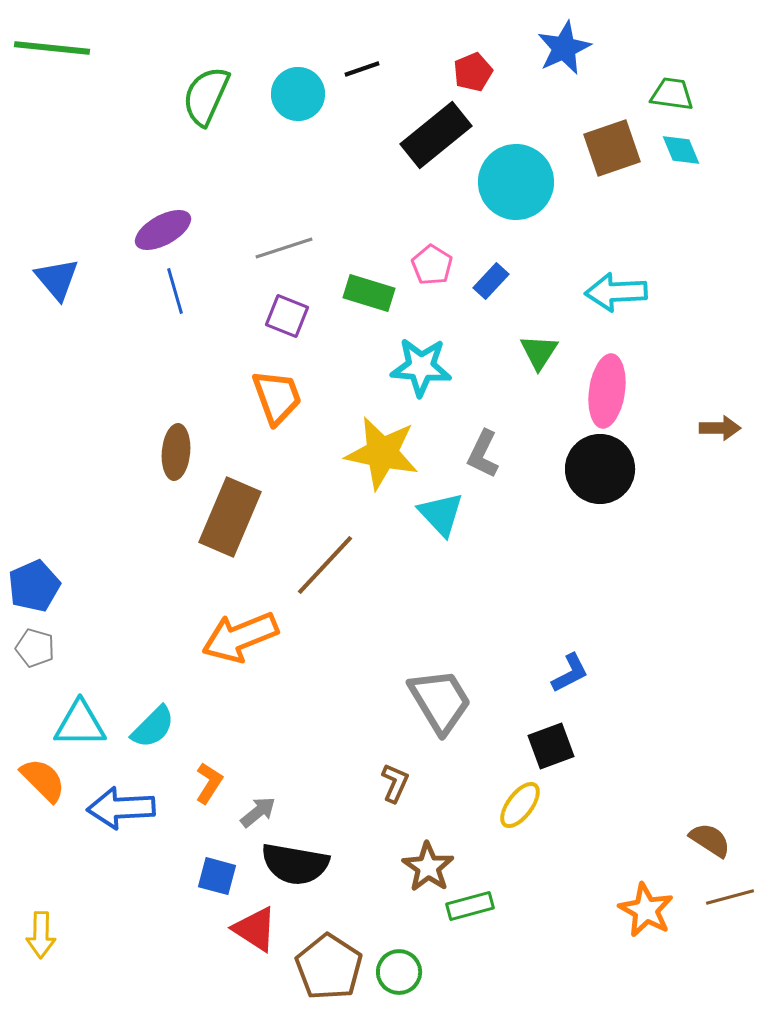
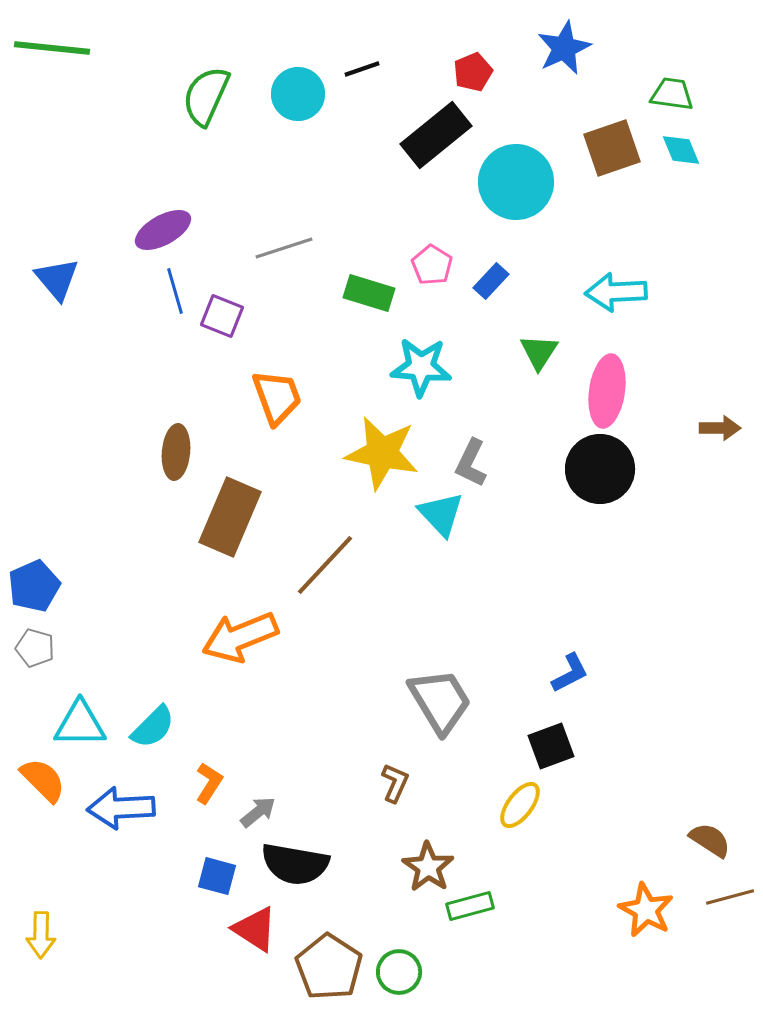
purple square at (287, 316): moved 65 px left
gray L-shape at (483, 454): moved 12 px left, 9 px down
